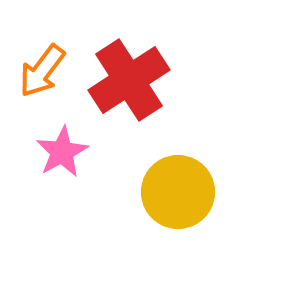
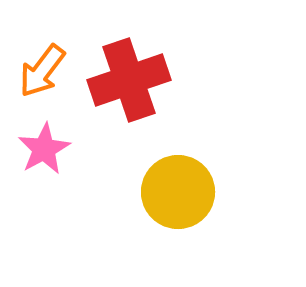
red cross: rotated 14 degrees clockwise
pink star: moved 18 px left, 3 px up
